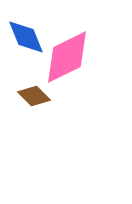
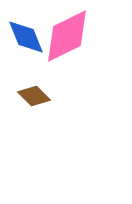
pink diamond: moved 21 px up
